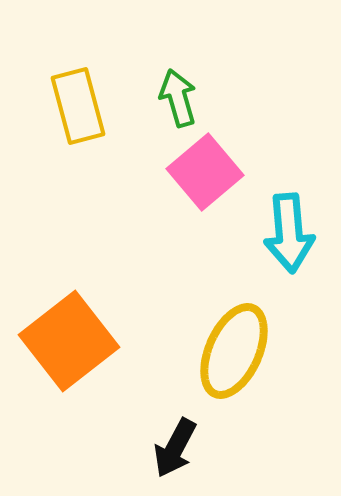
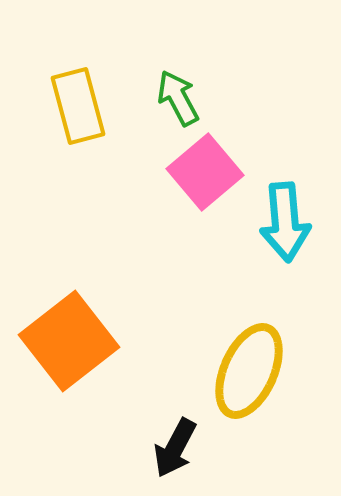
green arrow: rotated 12 degrees counterclockwise
cyan arrow: moved 4 px left, 11 px up
yellow ellipse: moved 15 px right, 20 px down
